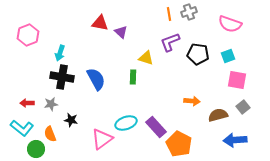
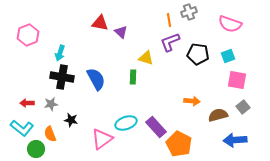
orange line: moved 6 px down
